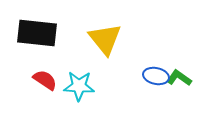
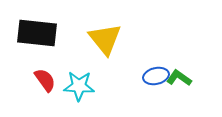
blue ellipse: rotated 25 degrees counterclockwise
red semicircle: rotated 20 degrees clockwise
